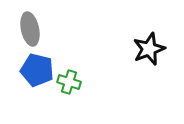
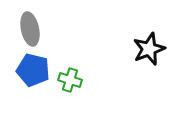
blue pentagon: moved 4 px left
green cross: moved 1 px right, 2 px up
